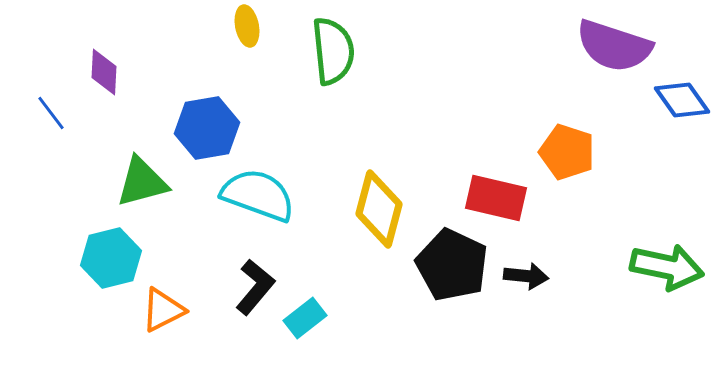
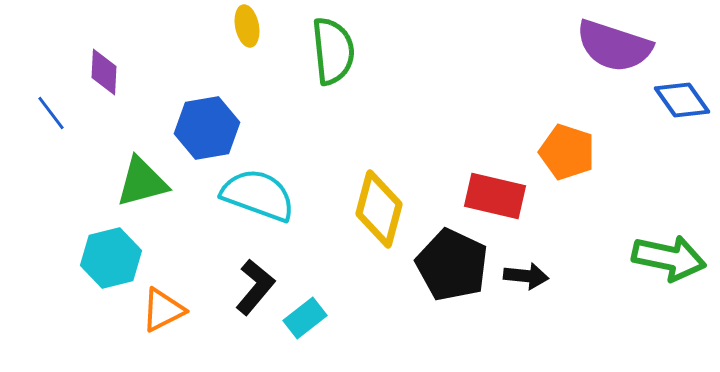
red rectangle: moved 1 px left, 2 px up
green arrow: moved 2 px right, 9 px up
